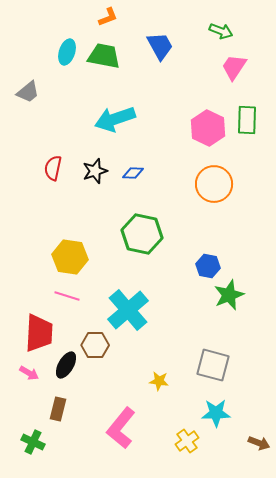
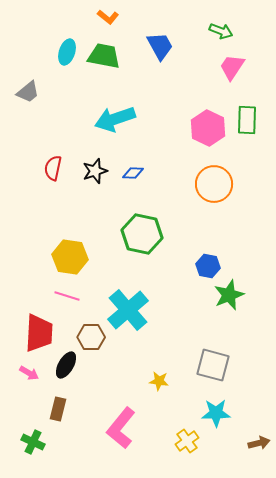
orange L-shape: rotated 60 degrees clockwise
pink trapezoid: moved 2 px left
brown hexagon: moved 4 px left, 8 px up
brown arrow: rotated 35 degrees counterclockwise
